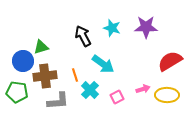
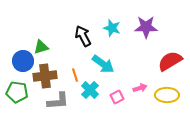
pink arrow: moved 3 px left, 1 px up
